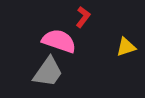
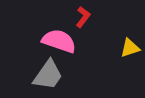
yellow triangle: moved 4 px right, 1 px down
gray trapezoid: moved 3 px down
